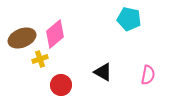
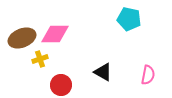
pink diamond: rotated 40 degrees clockwise
